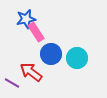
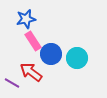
pink rectangle: moved 3 px left, 9 px down
